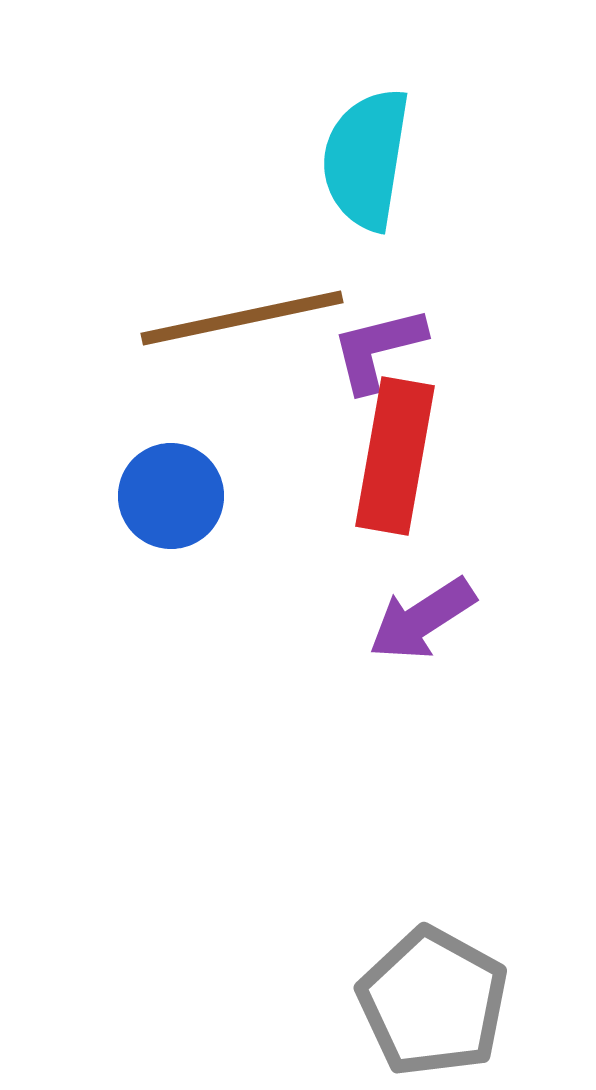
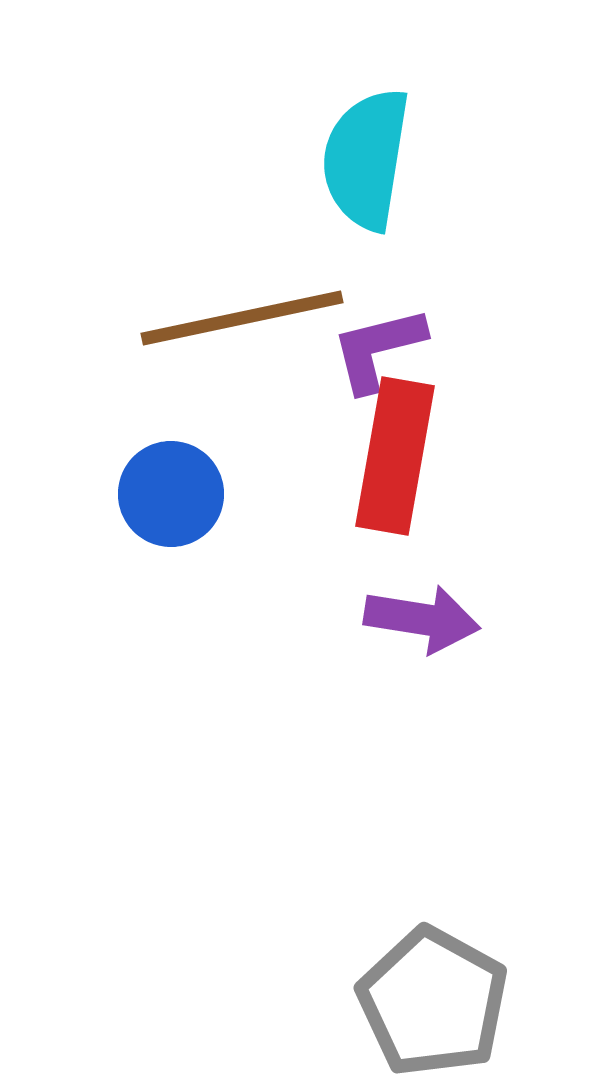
blue circle: moved 2 px up
purple arrow: rotated 138 degrees counterclockwise
